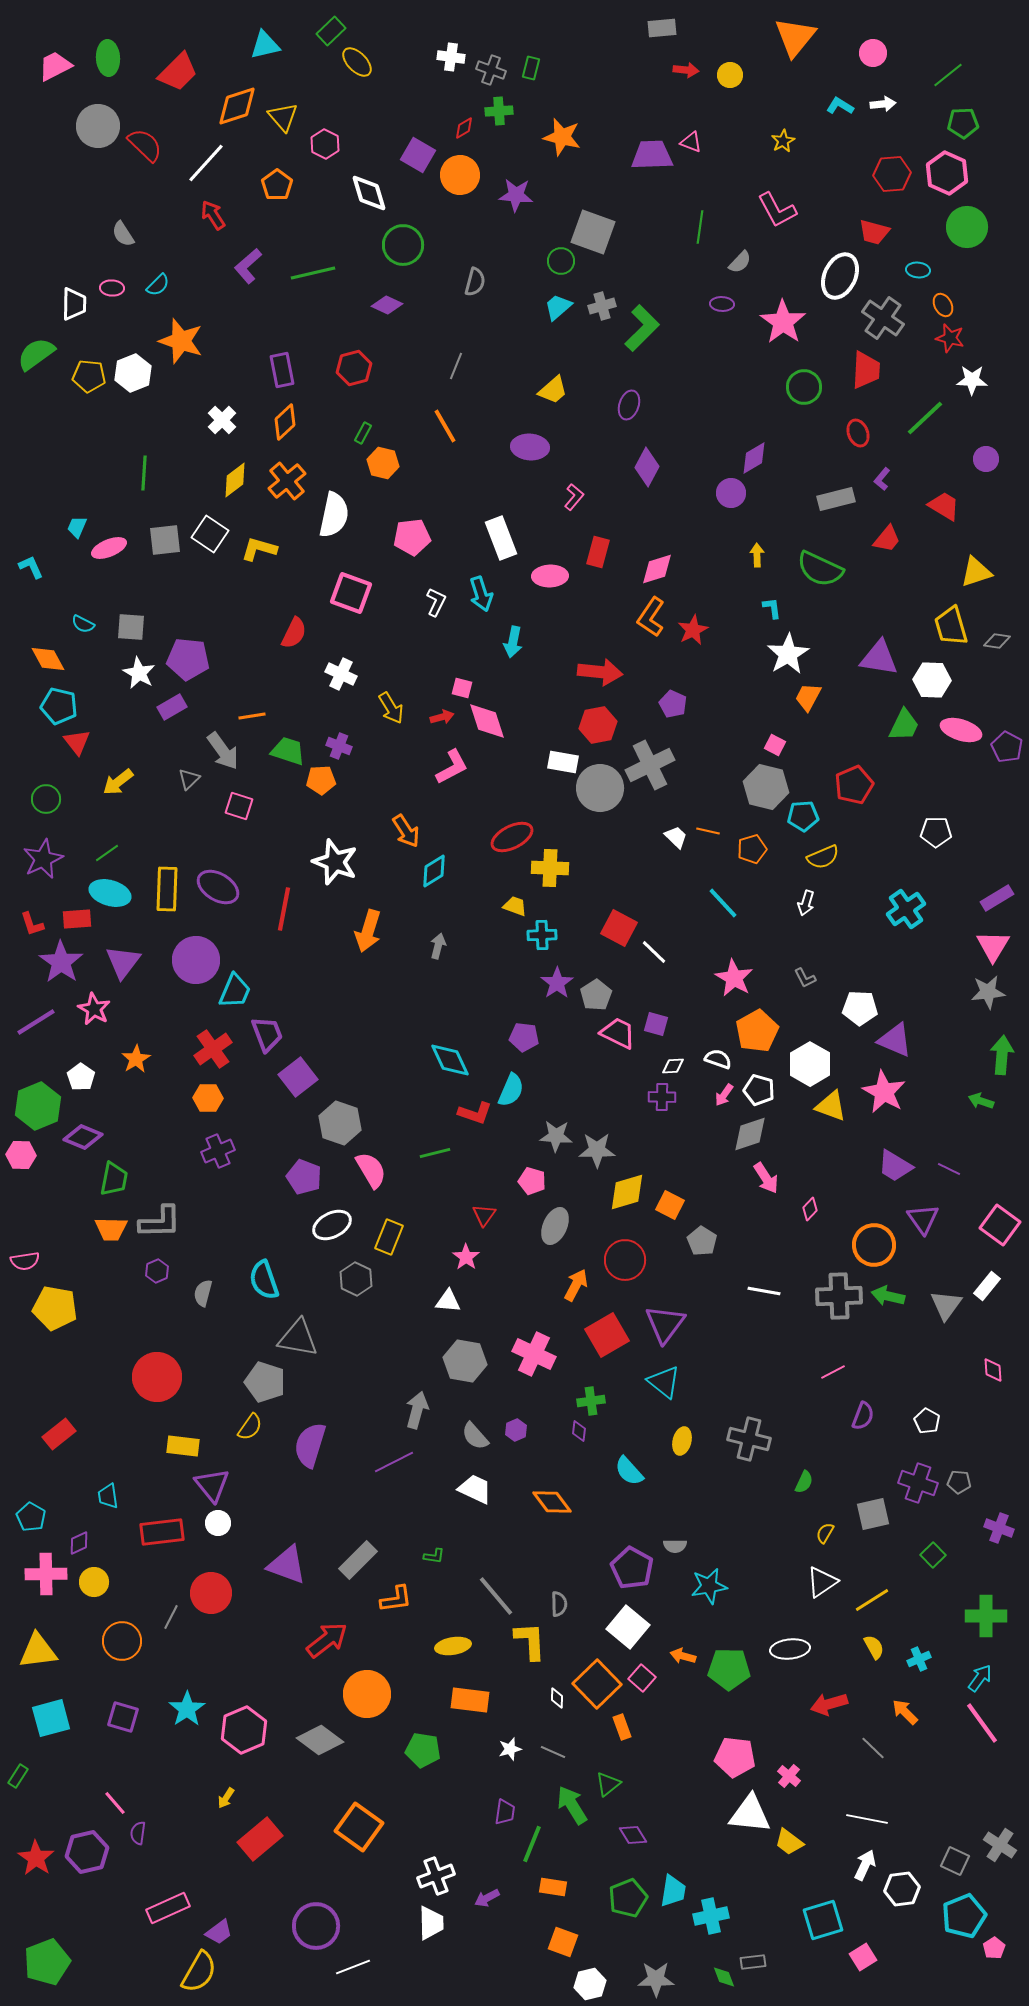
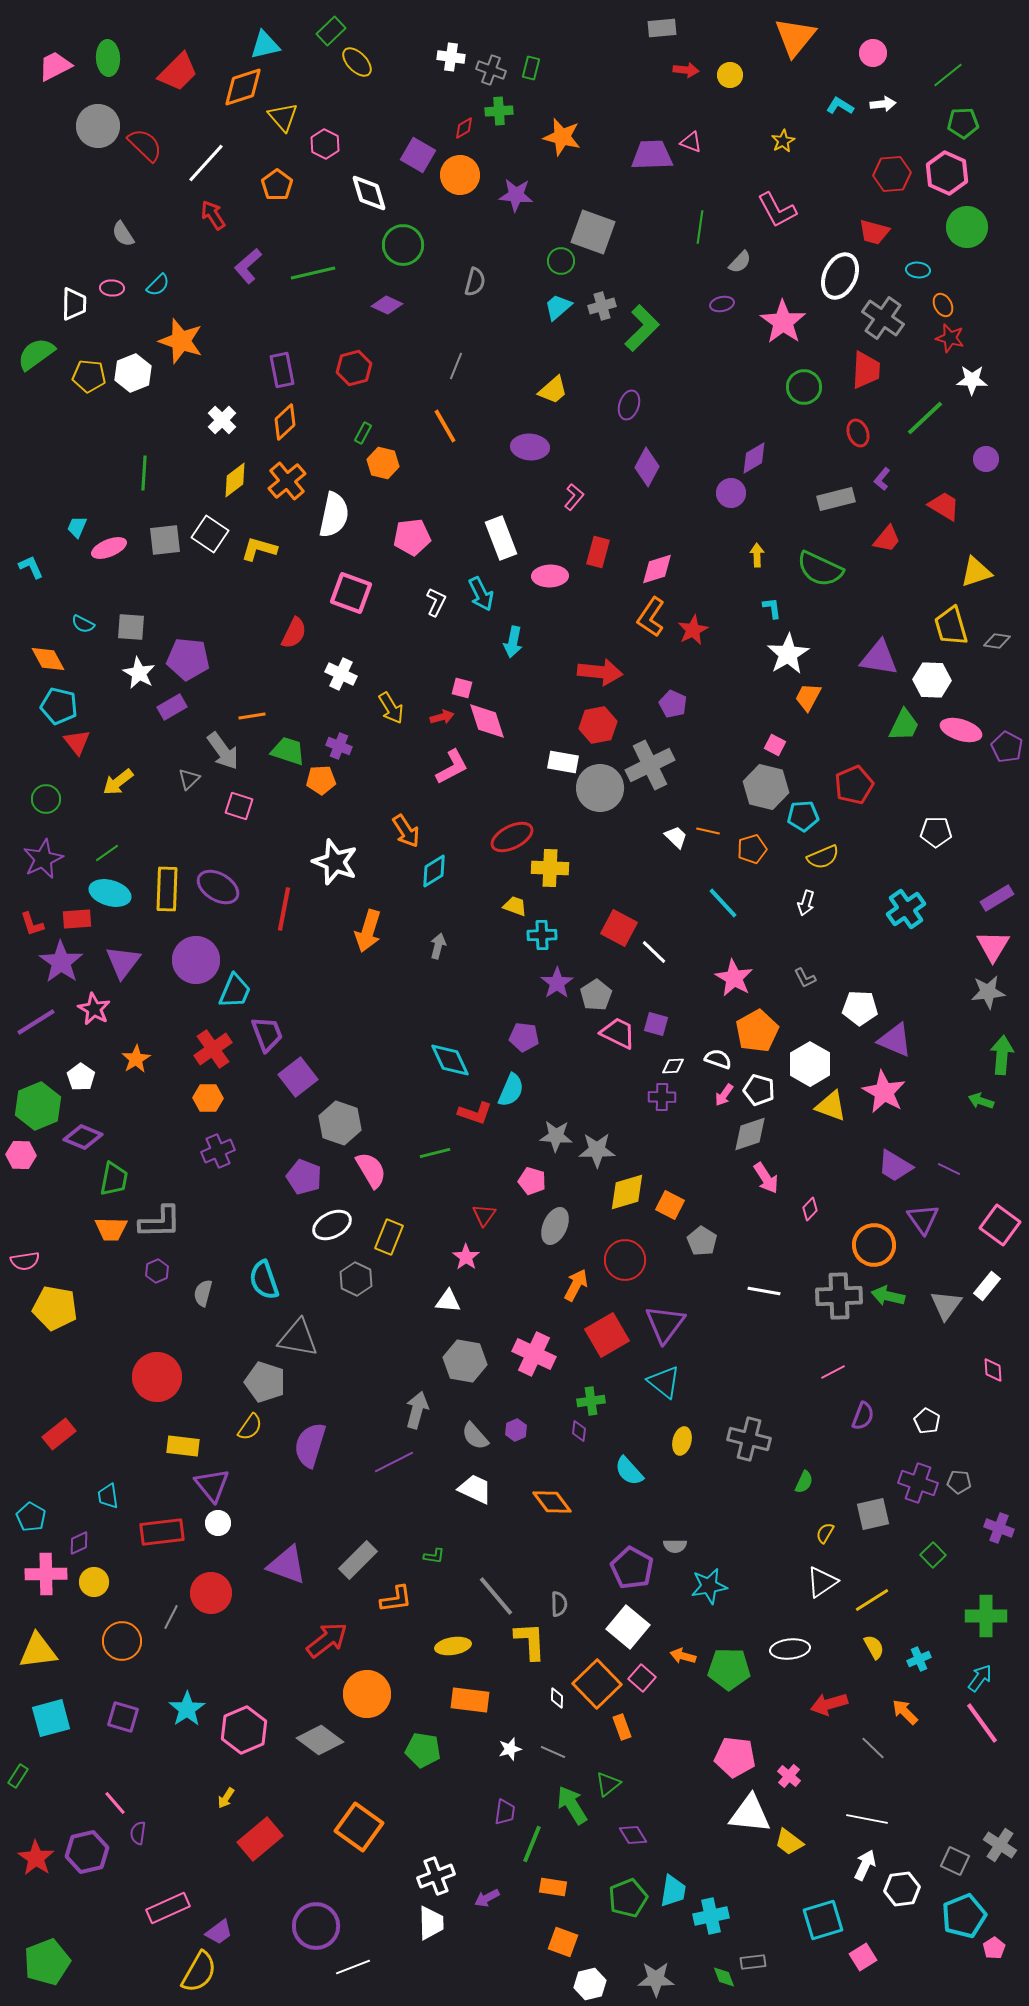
orange diamond at (237, 106): moved 6 px right, 19 px up
purple ellipse at (722, 304): rotated 15 degrees counterclockwise
cyan arrow at (481, 594): rotated 8 degrees counterclockwise
